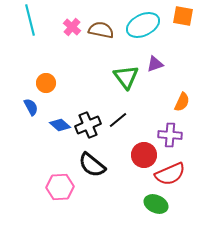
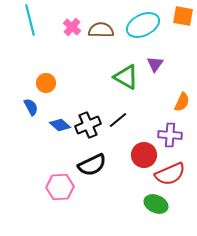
brown semicircle: rotated 10 degrees counterclockwise
purple triangle: rotated 36 degrees counterclockwise
green triangle: rotated 24 degrees counterclockwise
black semicircle: rotated 64 degrees counterclockwise
